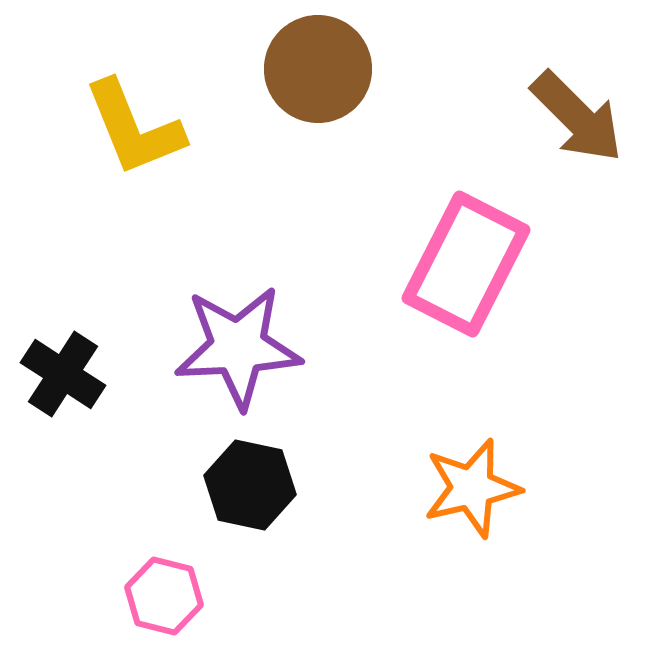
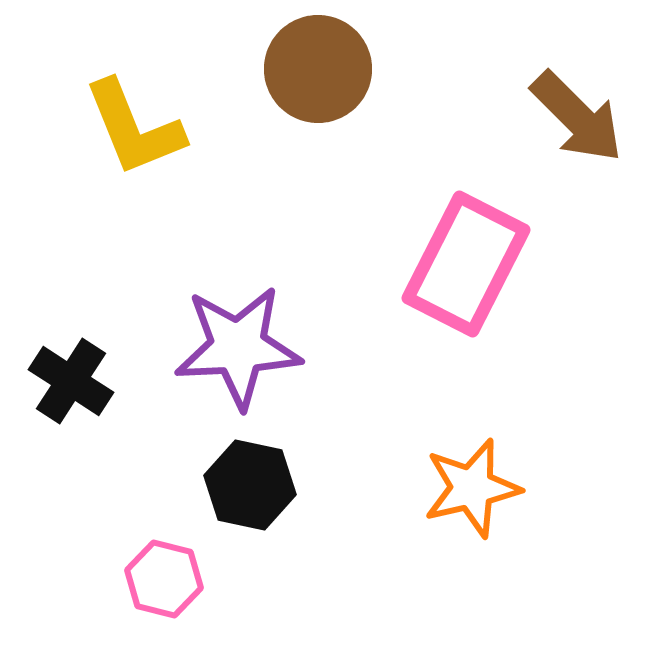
black cross: moved 8 px right, 7 px down
pink hexagon: moved 17 px up
